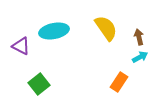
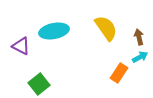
orange rectangle: moved 9 px up
